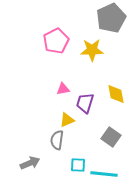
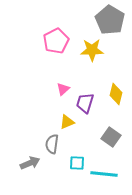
gray pentagon: moved 1 px left, 2 px down; rotated 16 degrees counterclockwise
pink triangle: rotated 32 degrees counterclockwise
yellow diamond: rotated 25 degrees clockwise
yellow triangle: moved 2 px down
gray semicircle: moved 5 px left, 4 px down
cyan square: moved 1 px left, 2 px up
